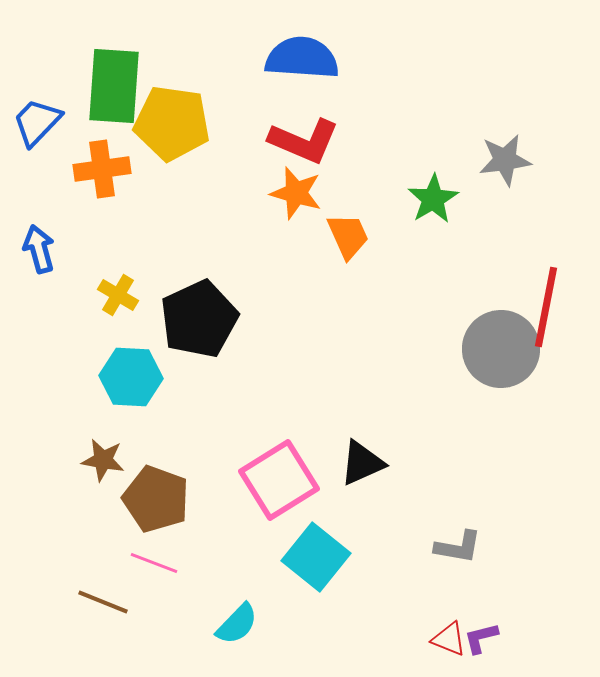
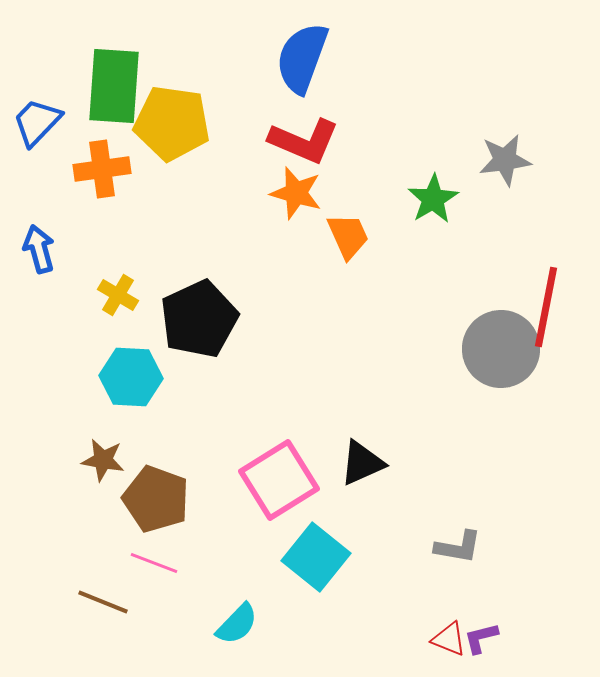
blue semicircle: rotated 74 degrees counterclockwise
